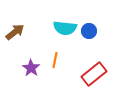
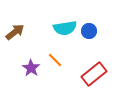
cyan semicircle: rotated 15 degrees counterclockwise
orange line: rotated 56 degrees counterclockwise
